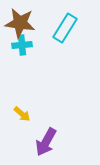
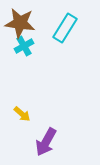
cyan cross: moved 2 px right, 1 px down; rotated 24 degrees counterclockwise
